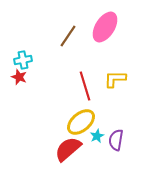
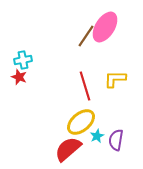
brown line: moved 18 px right
